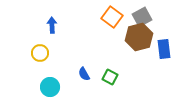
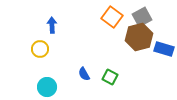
blue rectangle: rotated 66 degrees counterclockwise
yellow circle: moved 4 px up
cyan circle: moved 3 px left
